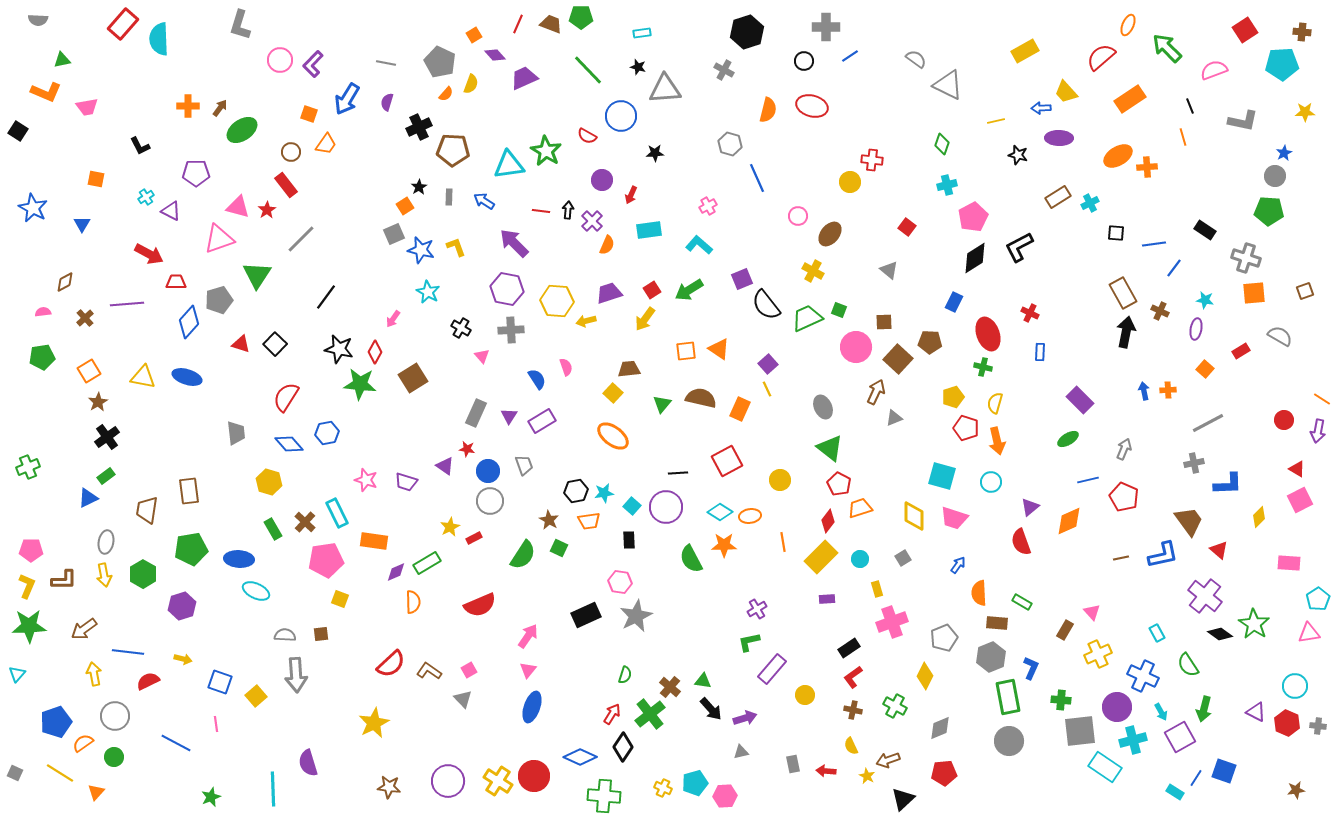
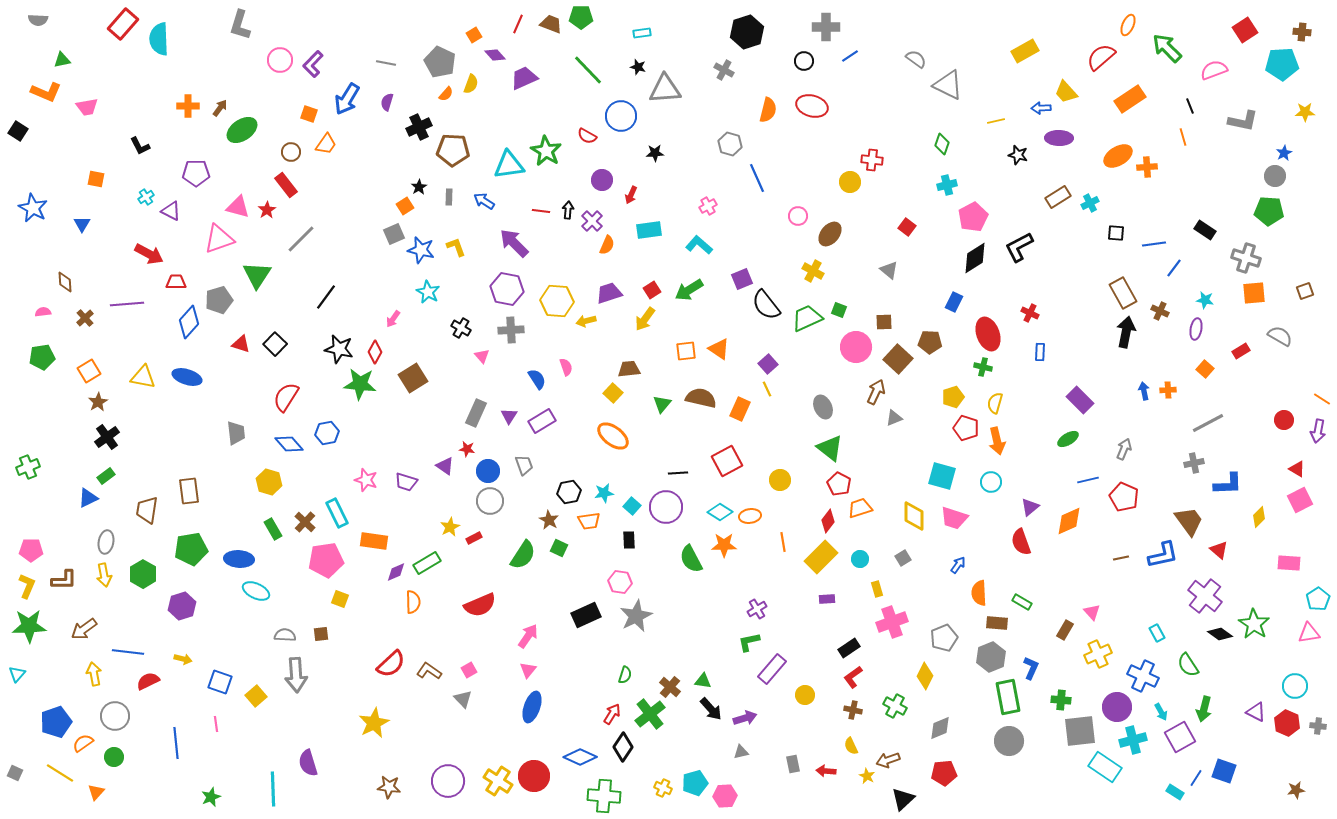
brown diamond at (65, 282): rotated 65 degrees counterclockwise
black hexagon at (576, 491): moved 7 px left, 1 px down
blue line at (176, 743): rotated 56 degrees clockwise
